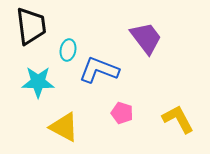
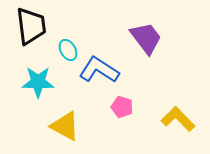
cyan ellipse: rotated 40 degrees counterclockwise
blue L-shape: rotated 12 degrees clockwise
pink pentagon: moved 6 px up
yellow L-shape: rotated 16 degrees counterclockwise
yellow triangle: moved 1 px right, 1 px up
